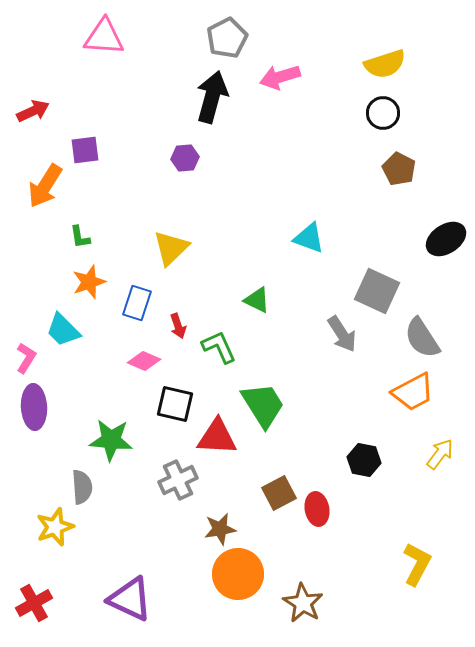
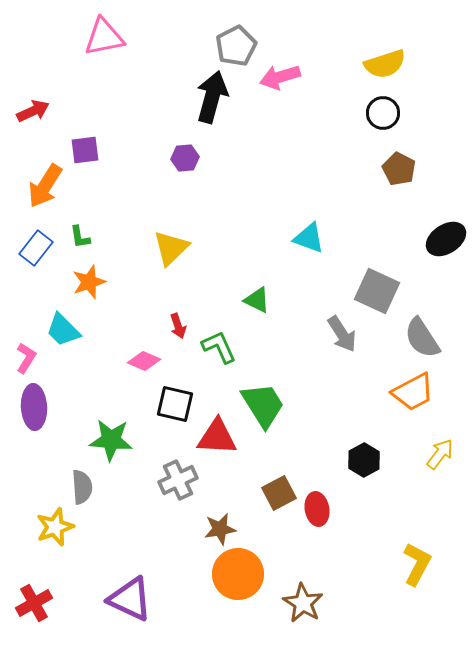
pink triangle at (104, 37): rotated 15 degrees counterclockwise
gray pentagon at (227, 38): moved 9 px right, 8 px down
blue rectangle at (137, 303): moved 101 px left, 55 px up; rotated 20 degrees clockwise
black hexagon at (364, 460): rotated 20 degrees clockwise
